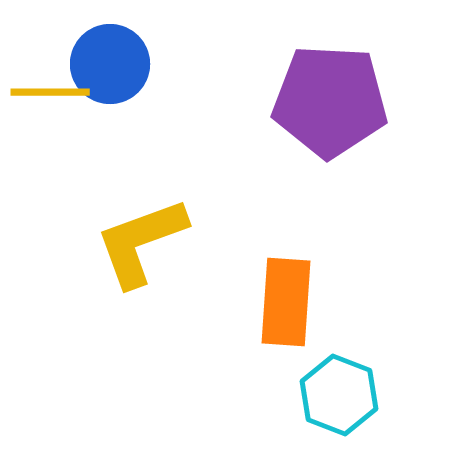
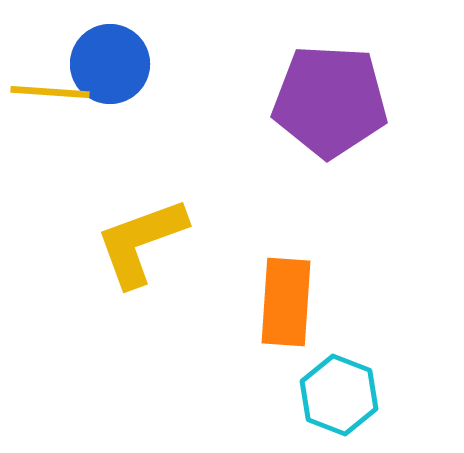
yellow line: rotated 4 degrees clockwise
